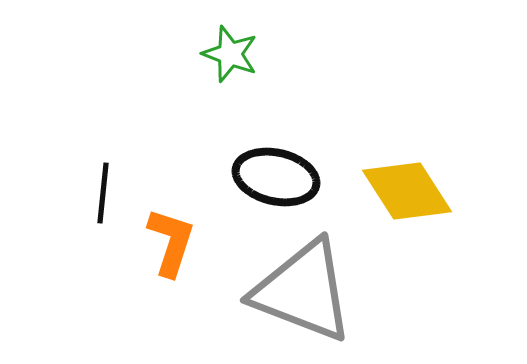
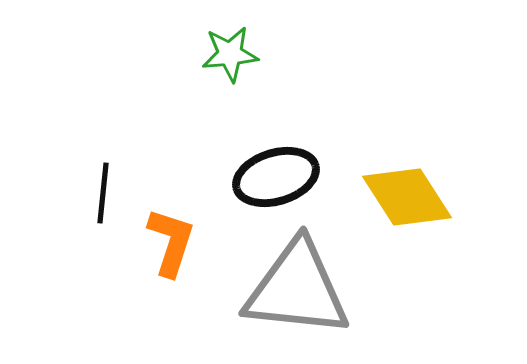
green star: rotated 26 degrees counterclockwise
black ellipse: rotated 30 degrees counterclockwise
yellow diamond: moved 6 px down
gray triangle: moved 6 px left, 2 px up; rotated 15 degrees counterclockwise
